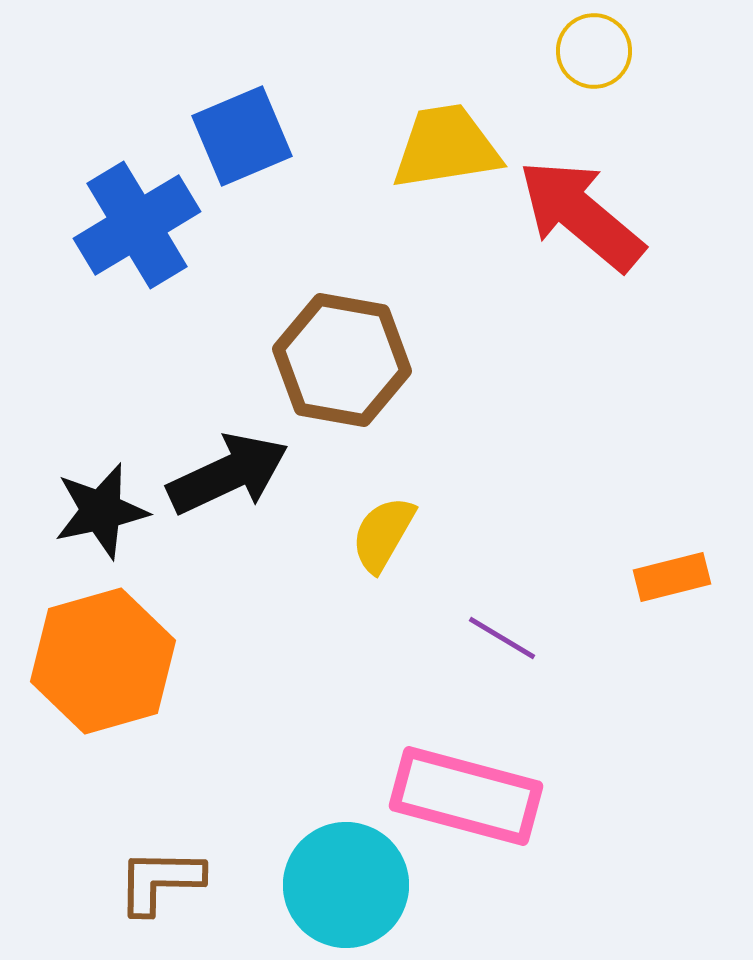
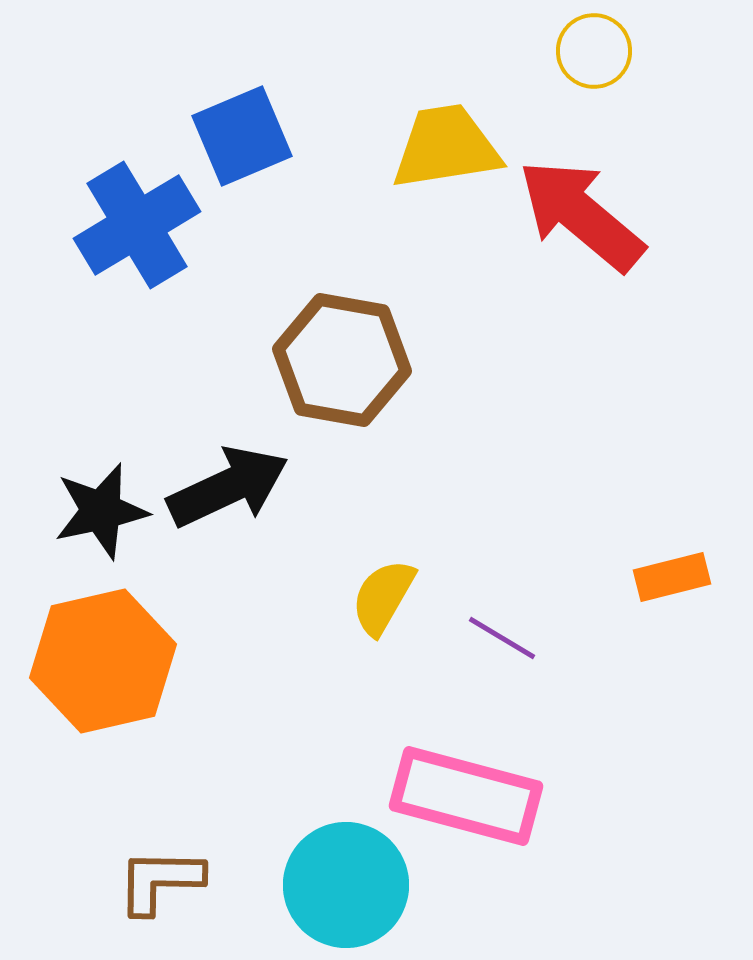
black arrow: moved 13 px down
yellow semicircle: moved 63 px down
orange hexagon: rotated 3 degrees clockwise
